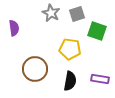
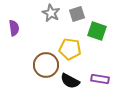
brown circle: moved 11 px right, 4 px up
black semicircle: rotated 108 degrees clockwise
